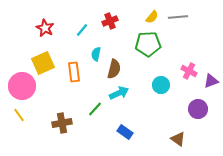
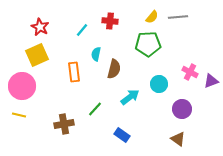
red cross: rotated 28 degrees clockwise
red star: moved 5 px left, 1 px up
yellow square: moved 6 px left, 8 px up
pink cross: moved 1 px right, 1 px down
cyan circle: moved 2 px left, 1 px up
cyan arrow: moved 11 px right, 4 px down; rotated 12 degrees counterclockwise
purple circle: moved 16 px left
yellow line: rotated 40 degrees counterclockwise
brown cross: moved 2 px right, 1 px down
blue rectangle: moved 3 px left, 3 px down
